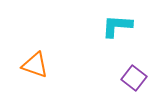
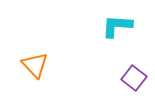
orange triangle: rotated 28 degrees clockwise
